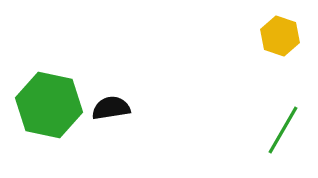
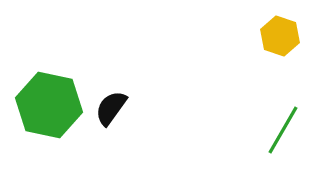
black semicircle: rotated 45 degrees counterclockwise
